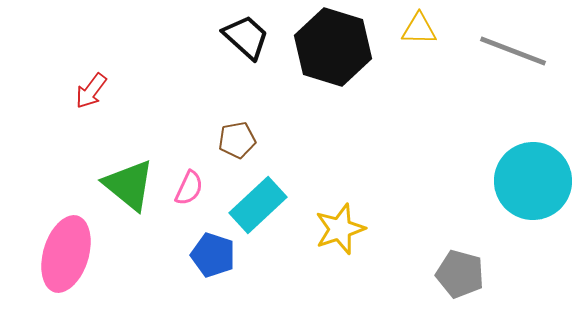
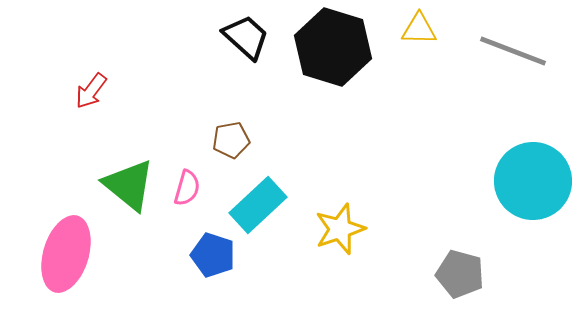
brown pentagon: moved 6 px left
pink semicircle: moved 2 px left; rotated 9 degrees counterclockwise
